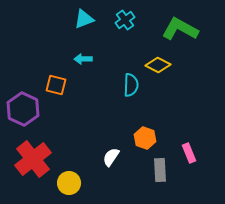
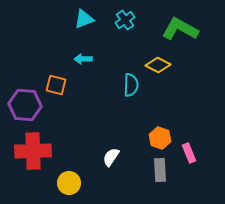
purple hexagon: moved 2 px right, 4 px up; rotated 20 degrees counterclockwise
orange hexagon: moved 15 px right
red cross: moved 8 px up; rotated 36 degrees clockwise
